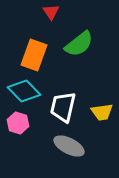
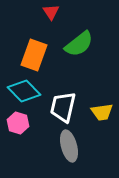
gray ellipse: rotated 48 degrees clockwise
